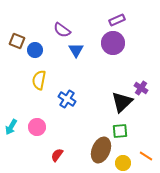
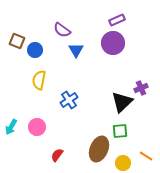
purple cross: rotated 32 degrees clockwise
blue cross: moved 2 px right, 1 px down; rotated 24 degrees clockwise
brown ellipse: moved 2 px left, 1 px up
